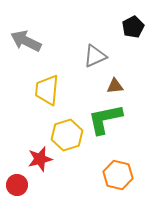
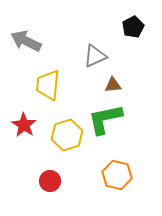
brown triangle: moved 2 px left, 1 px up
yellow trapezoid: moved 1 px right, 5 px up
red star: moved 16 px left, 34 px up; rotated 25 degrees counterclockwise
orange hexagon: moved 1 px left
red circle: moved 33 px right, 4 px up
